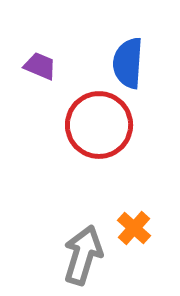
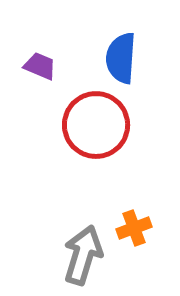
blue semicircle: moved 7 px left, 5 px up
red circle: moved 3 px left
orange cross: rotated 28 degrees clockwise
